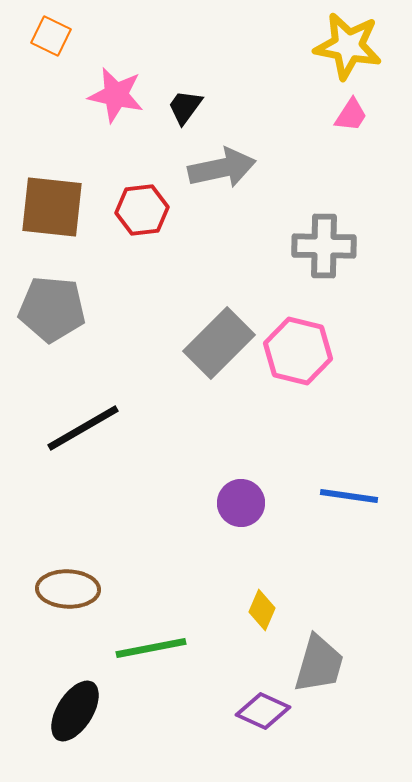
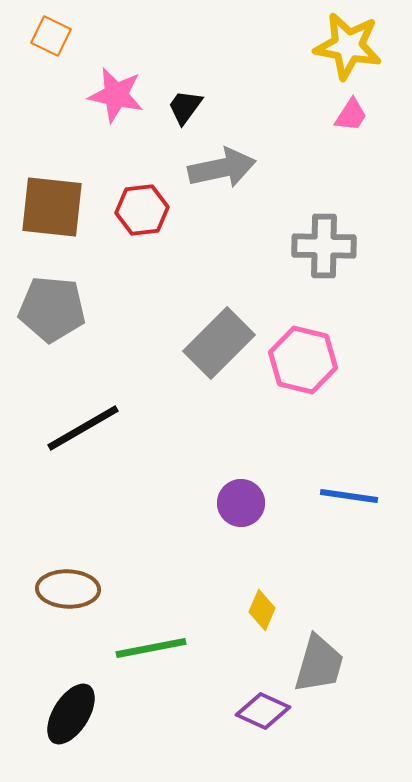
pink hexagon: moved 5 px right, 9 px down
black ellipse: moved 4 px left, 3 px down
